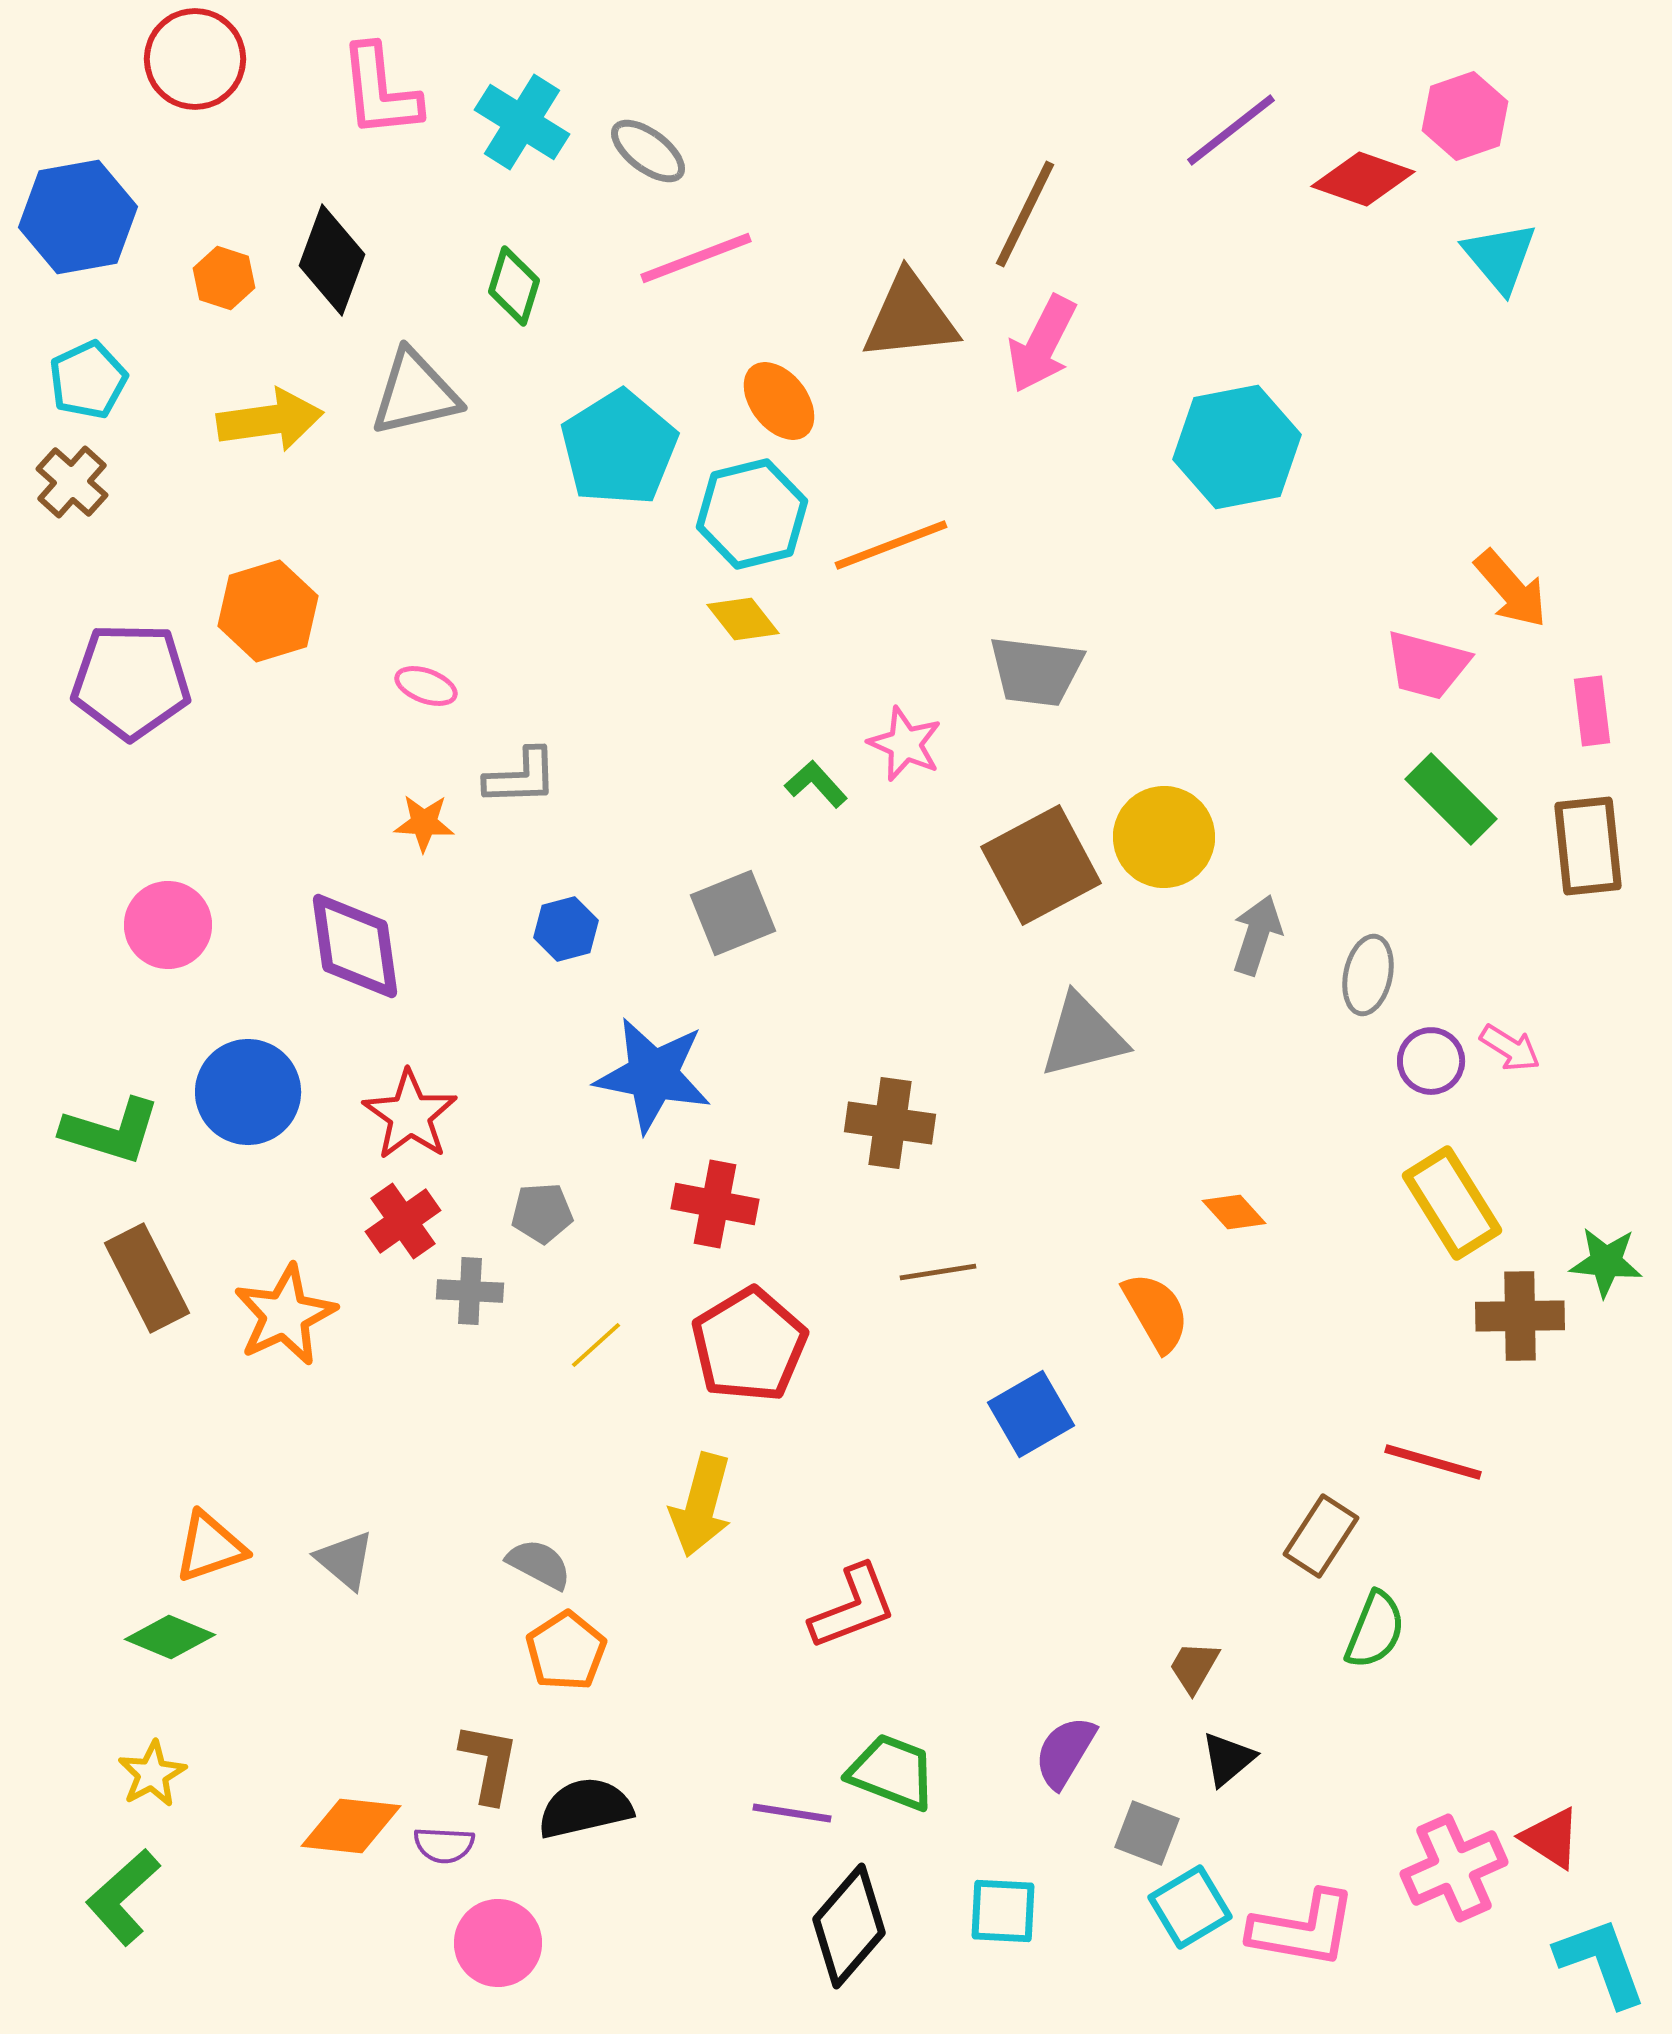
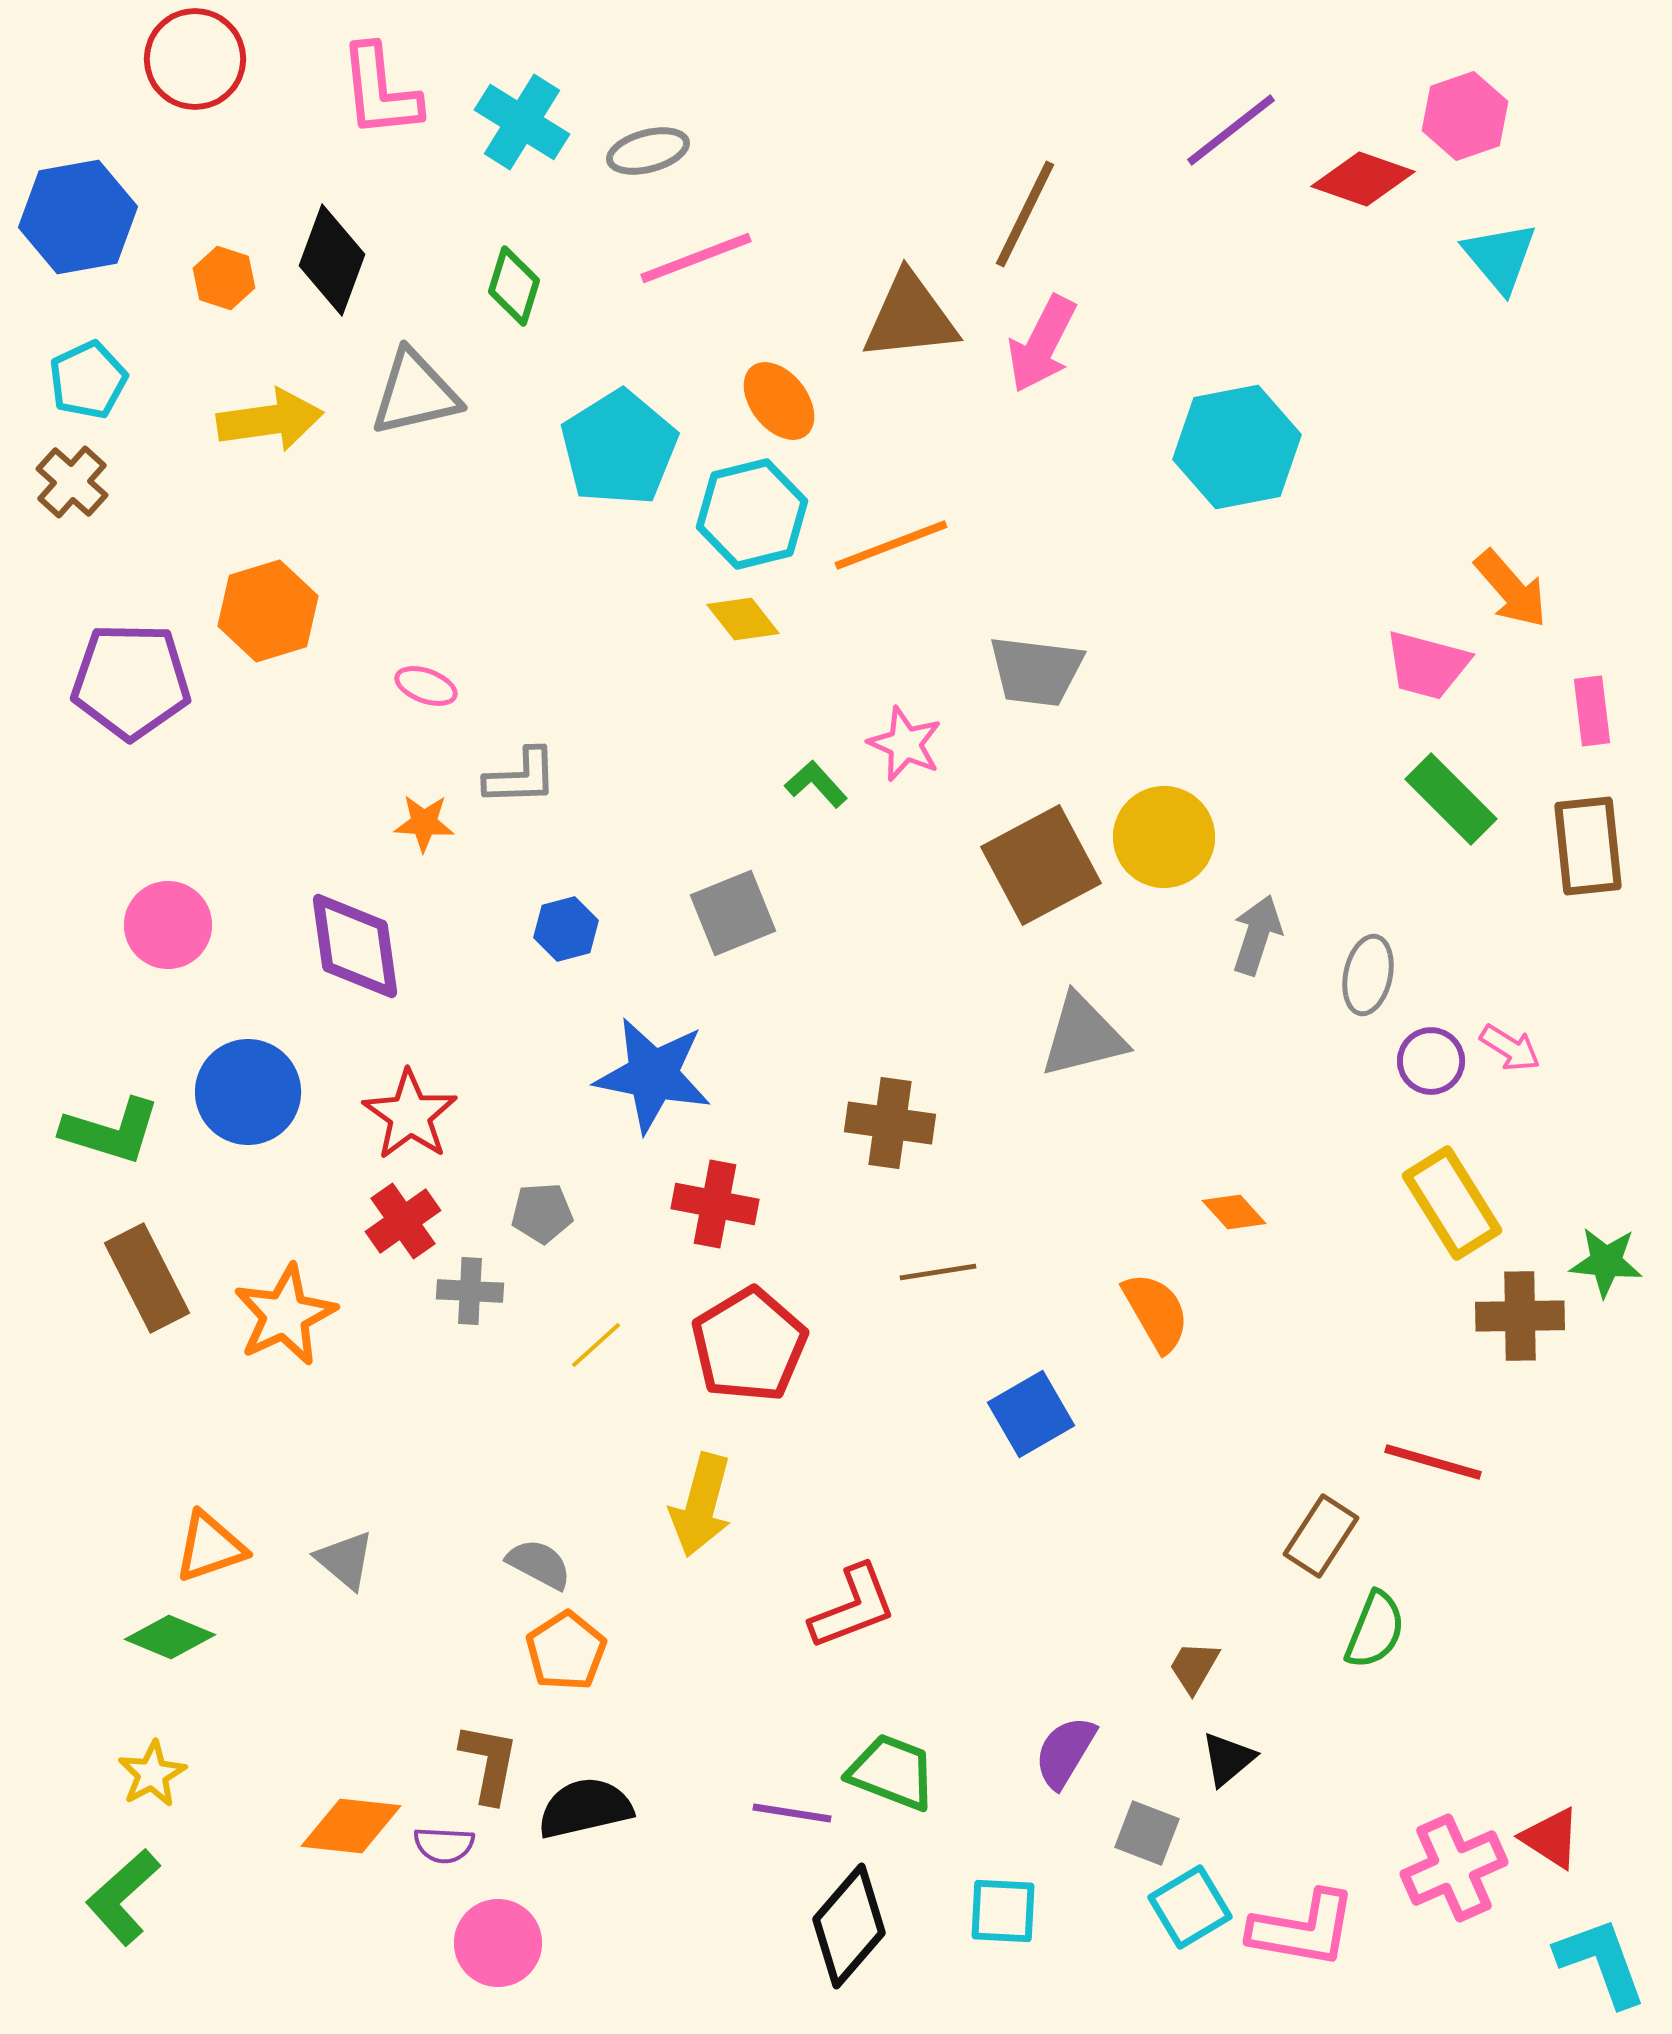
gray ellipse at (648, 151): rotated 52 degrees counterclockwise
